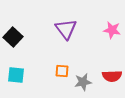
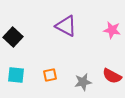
purple triangle: moved 3 px up; rotated 25 degrees counterclockwise
orange square: moved 12 px left, 4 px down; rotated 16 degrees counterclockwise
red semicircle: rotated 30 degrees clockwise
